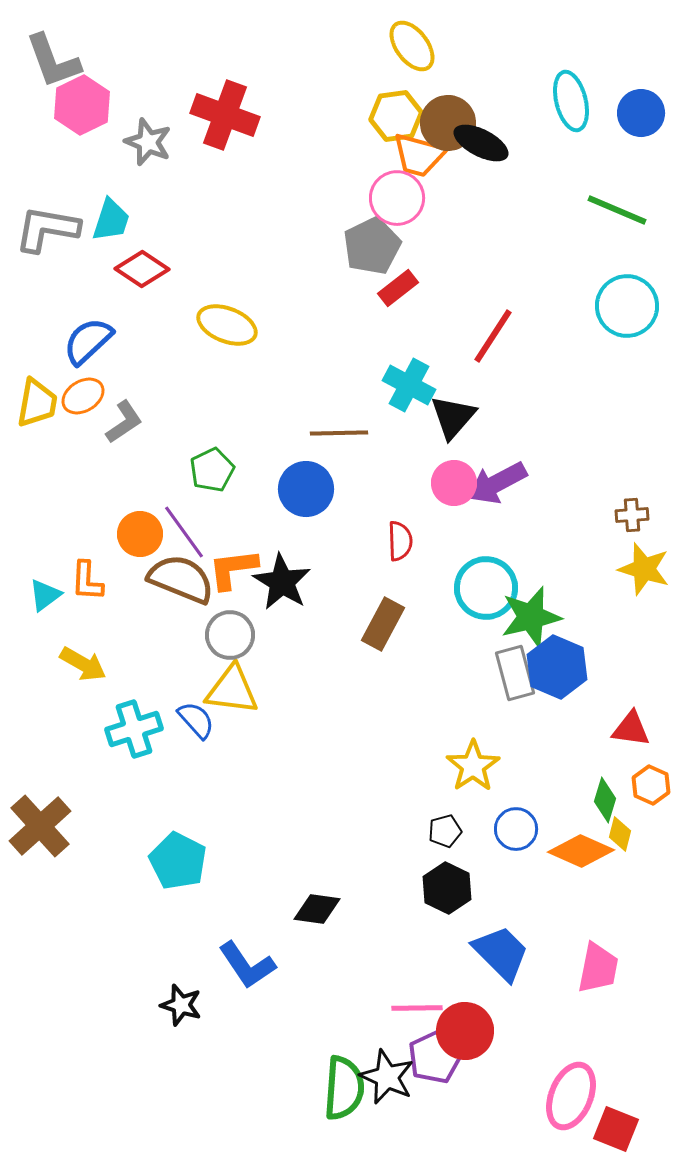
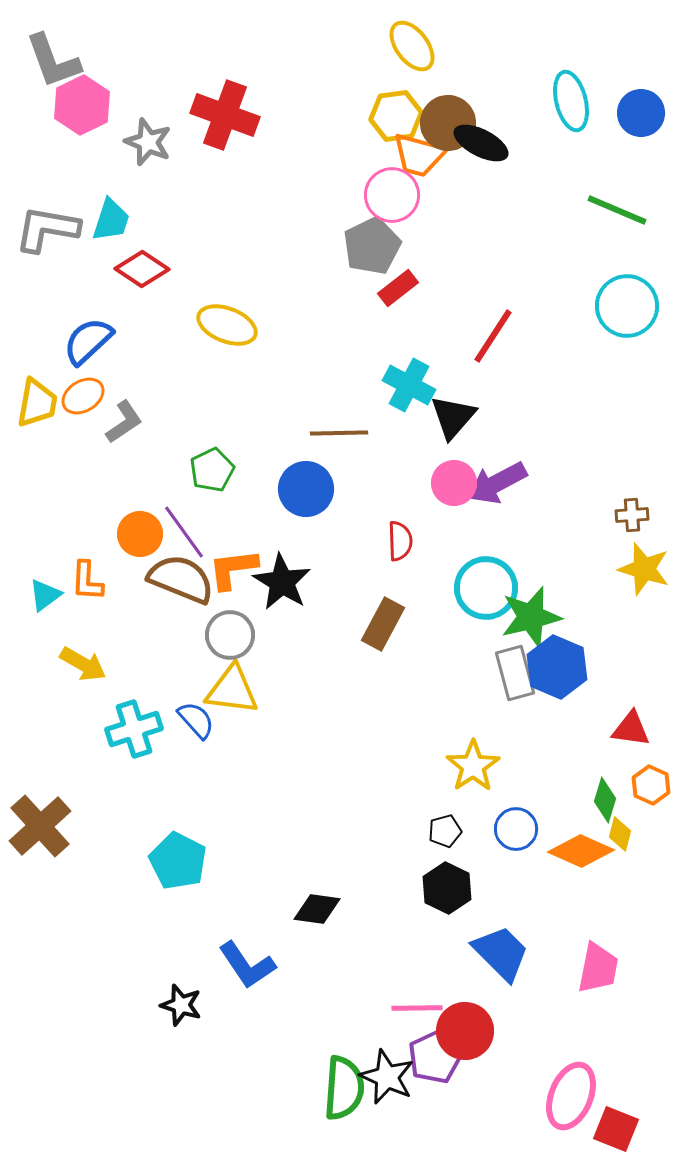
pink circle at (397, 198): moved 5 px left, 3 px up
